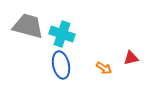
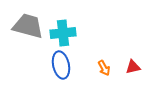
cyan cross: moved 1 px right, 1 px up; rotated 25 degrees counterclockwise
red triangle: moved 2 px right, 9 px down
orange arrow: rotated 28 degrees clockwise
